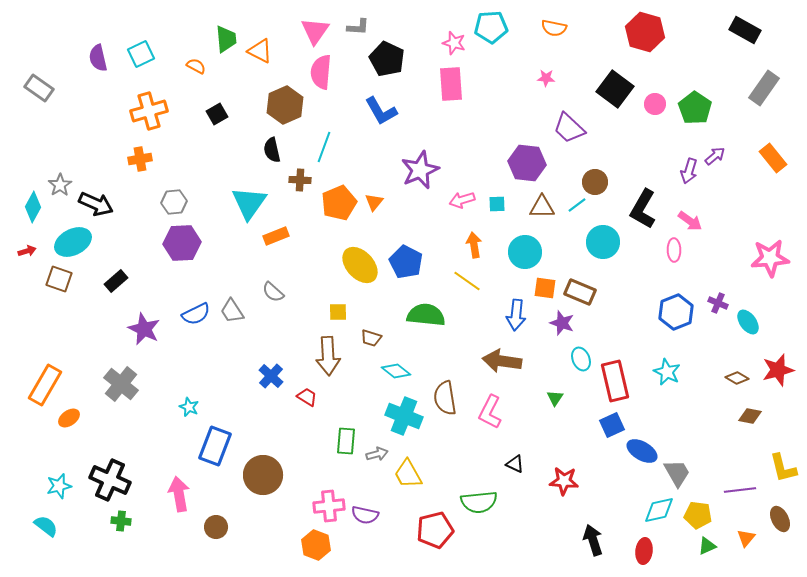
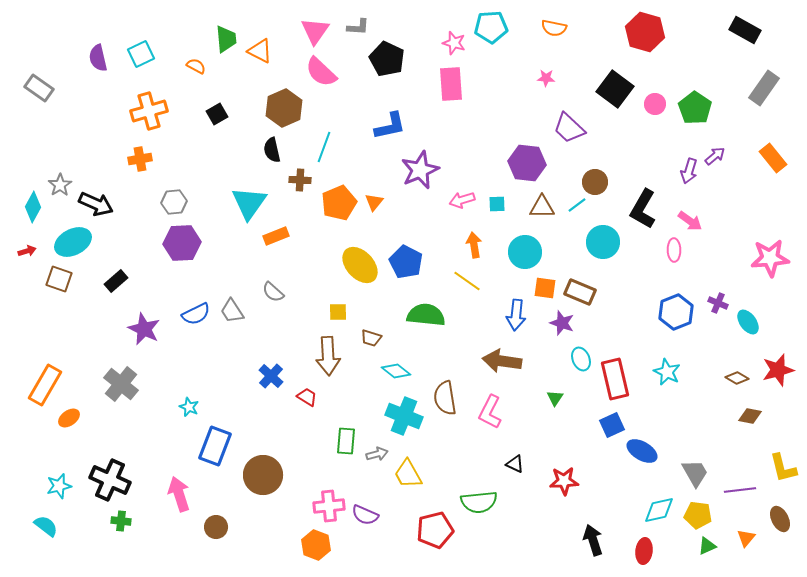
pink semicircle at (321, 72): rotated 52 degrees counterclockwise
brown hexagon at (285, 105): moved 1 px left, 3 px down
blue L-shape at (381, 111): moved 9 px right, 15 px down; rotated 72 degrees counterclockwise
red rectangle at (615, 381): moved 2 px up
gray trapezoid at (677, 473): moved 18 px right
red star at (564, 481): rotated 8 degrees counterclockwise
pink arrow at (179, 494): rotated 8 degrees counterclockwise
purple semicircle at (365, 515): rotated 12 degrees clockwise
